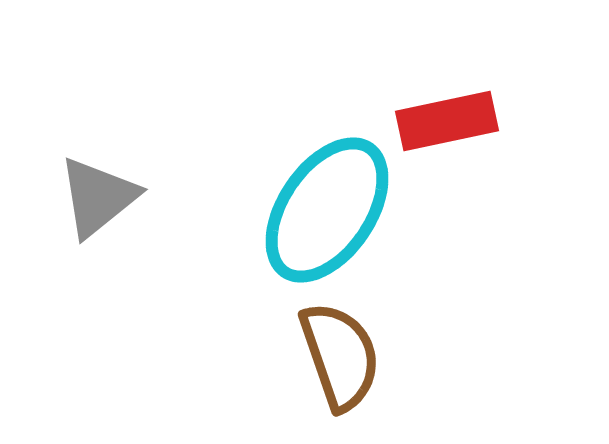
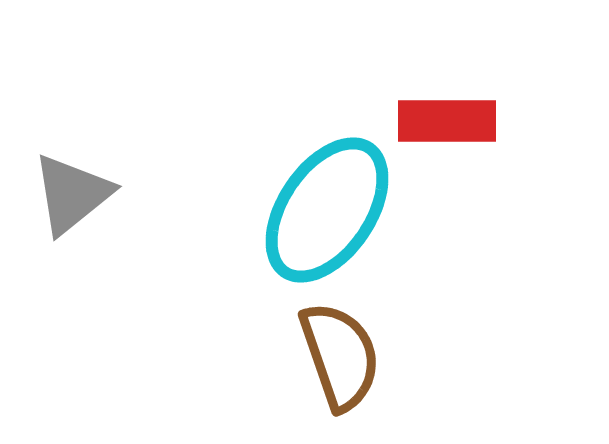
red rectangle: rotated 12 degrees clockwise
gray triangle: moved 26 px left, 3 px up
